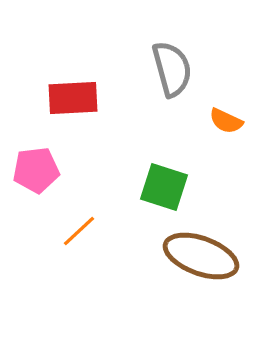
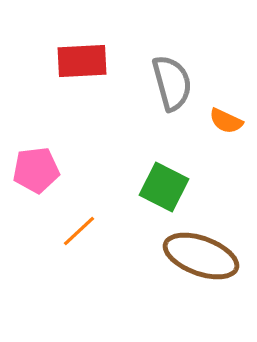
gray semicircle: moved 14 px down
red rectangle: moved 9 px right, 37 px up
green square: rotated 9 degrees clockwise
